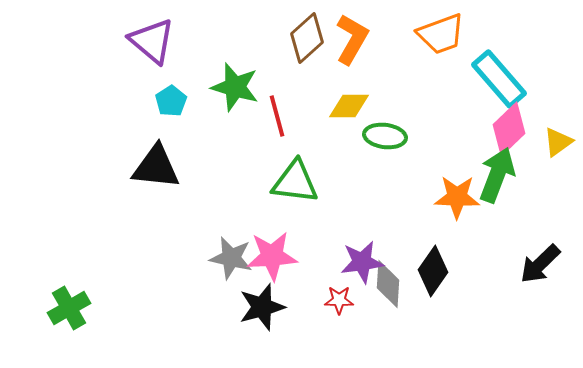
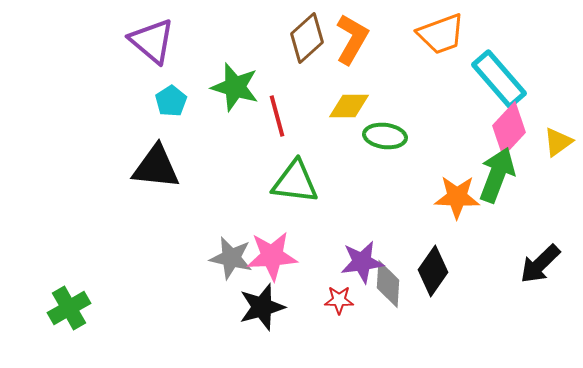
pink diamond: rotated 4 degrees counterclockwise
